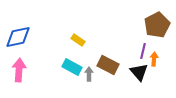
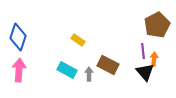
blue diamond: rotated 60 degrees counterclockwise
purple line: rotated 21 degrees counterclockwise
cyan rectangle: moved 5 px left, 3 px down
black triangle: moved 6 px right
